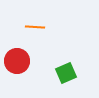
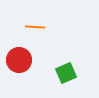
red circle: moved 2 px right, 1 px up
